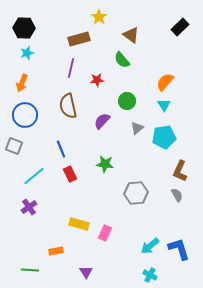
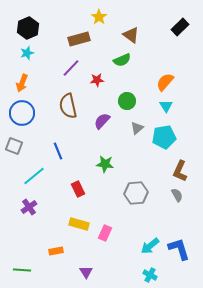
black hexagon: moved 4 px right; rotated 25 degrees counterclockwise
green semicircle: rotated 72 degrees counterclockwise
purple line: rotated 30 degrees clockwise
cyan triangle: moved 2 px right, 1 px down
blue circle: moved 3 px left, 2 px up
blue line: moved 3 px left, 2 px down
red rectangle: moved 8 px right, 15 px down
green line: moved 8 px left
